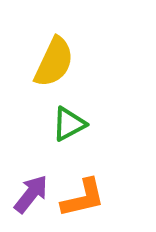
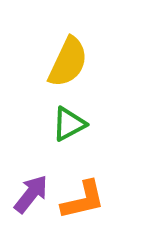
yellow semicircle: moved 14 px right
orange L-shape: moved 2 px down
